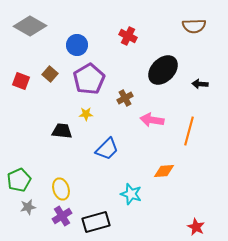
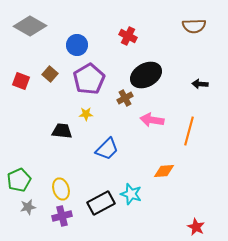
black ellipse: moved 17 px left, 5 px down; rotated 16 degrees clockwise
purple cross: rotated 18 degrees clockwise
black rectangle: moved 5 px right, 19 px up; rotated 12 degrees counterclockwise
